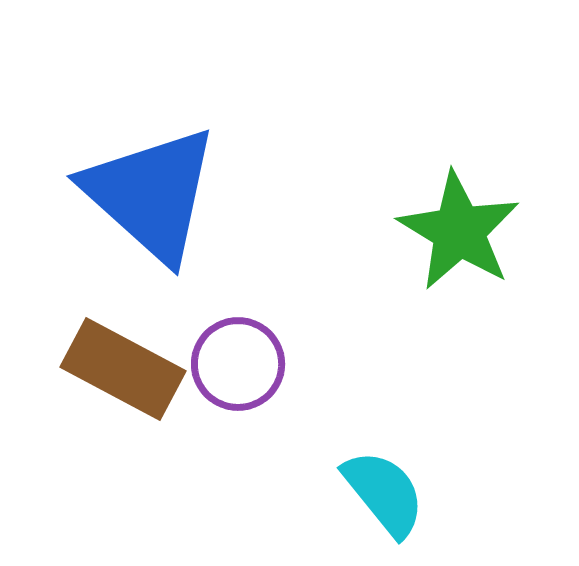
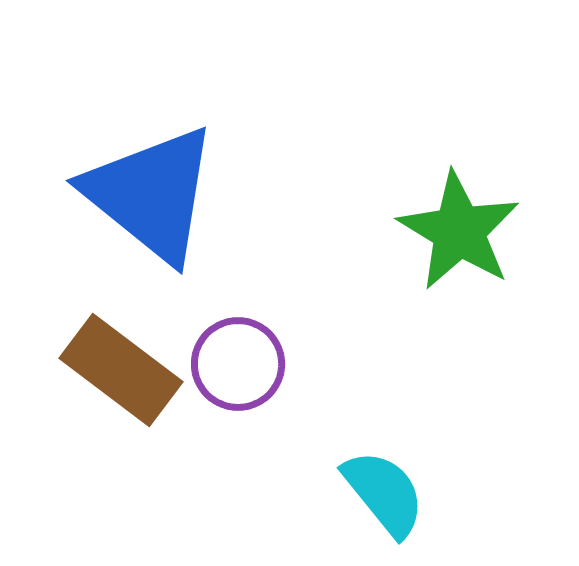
blue triangle: rotated 3 degrees counterclockwise
brown rectangle: moved 2 px left, 1 px down; rotated 9 degrees clockwise
